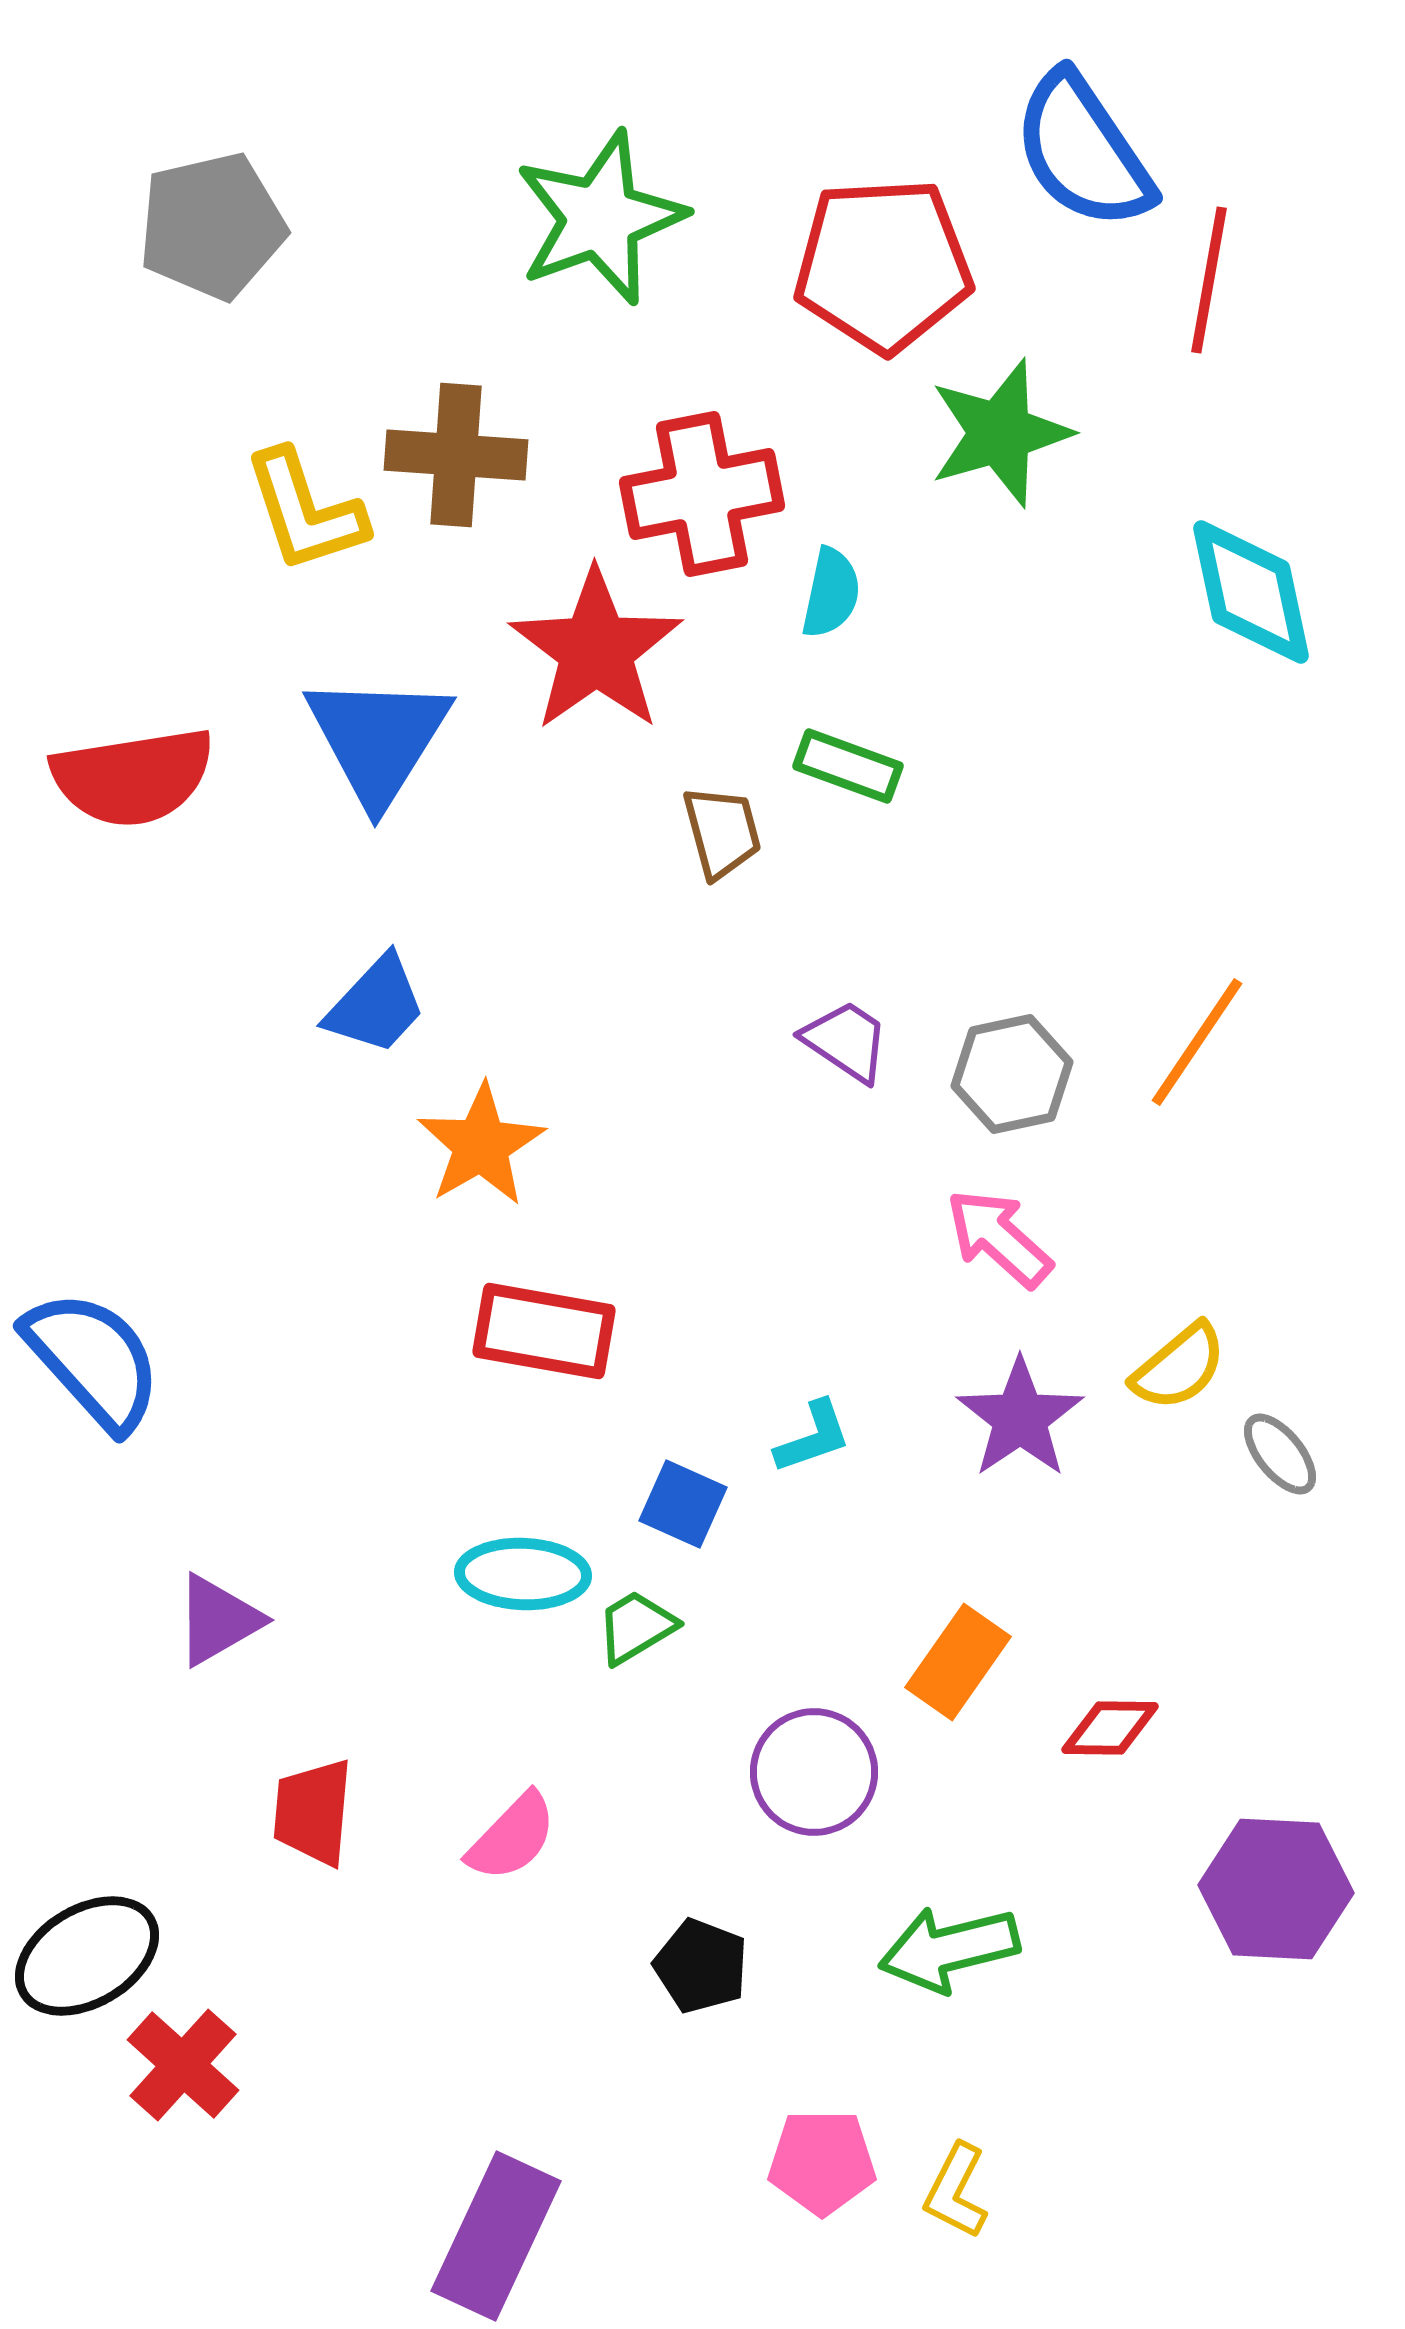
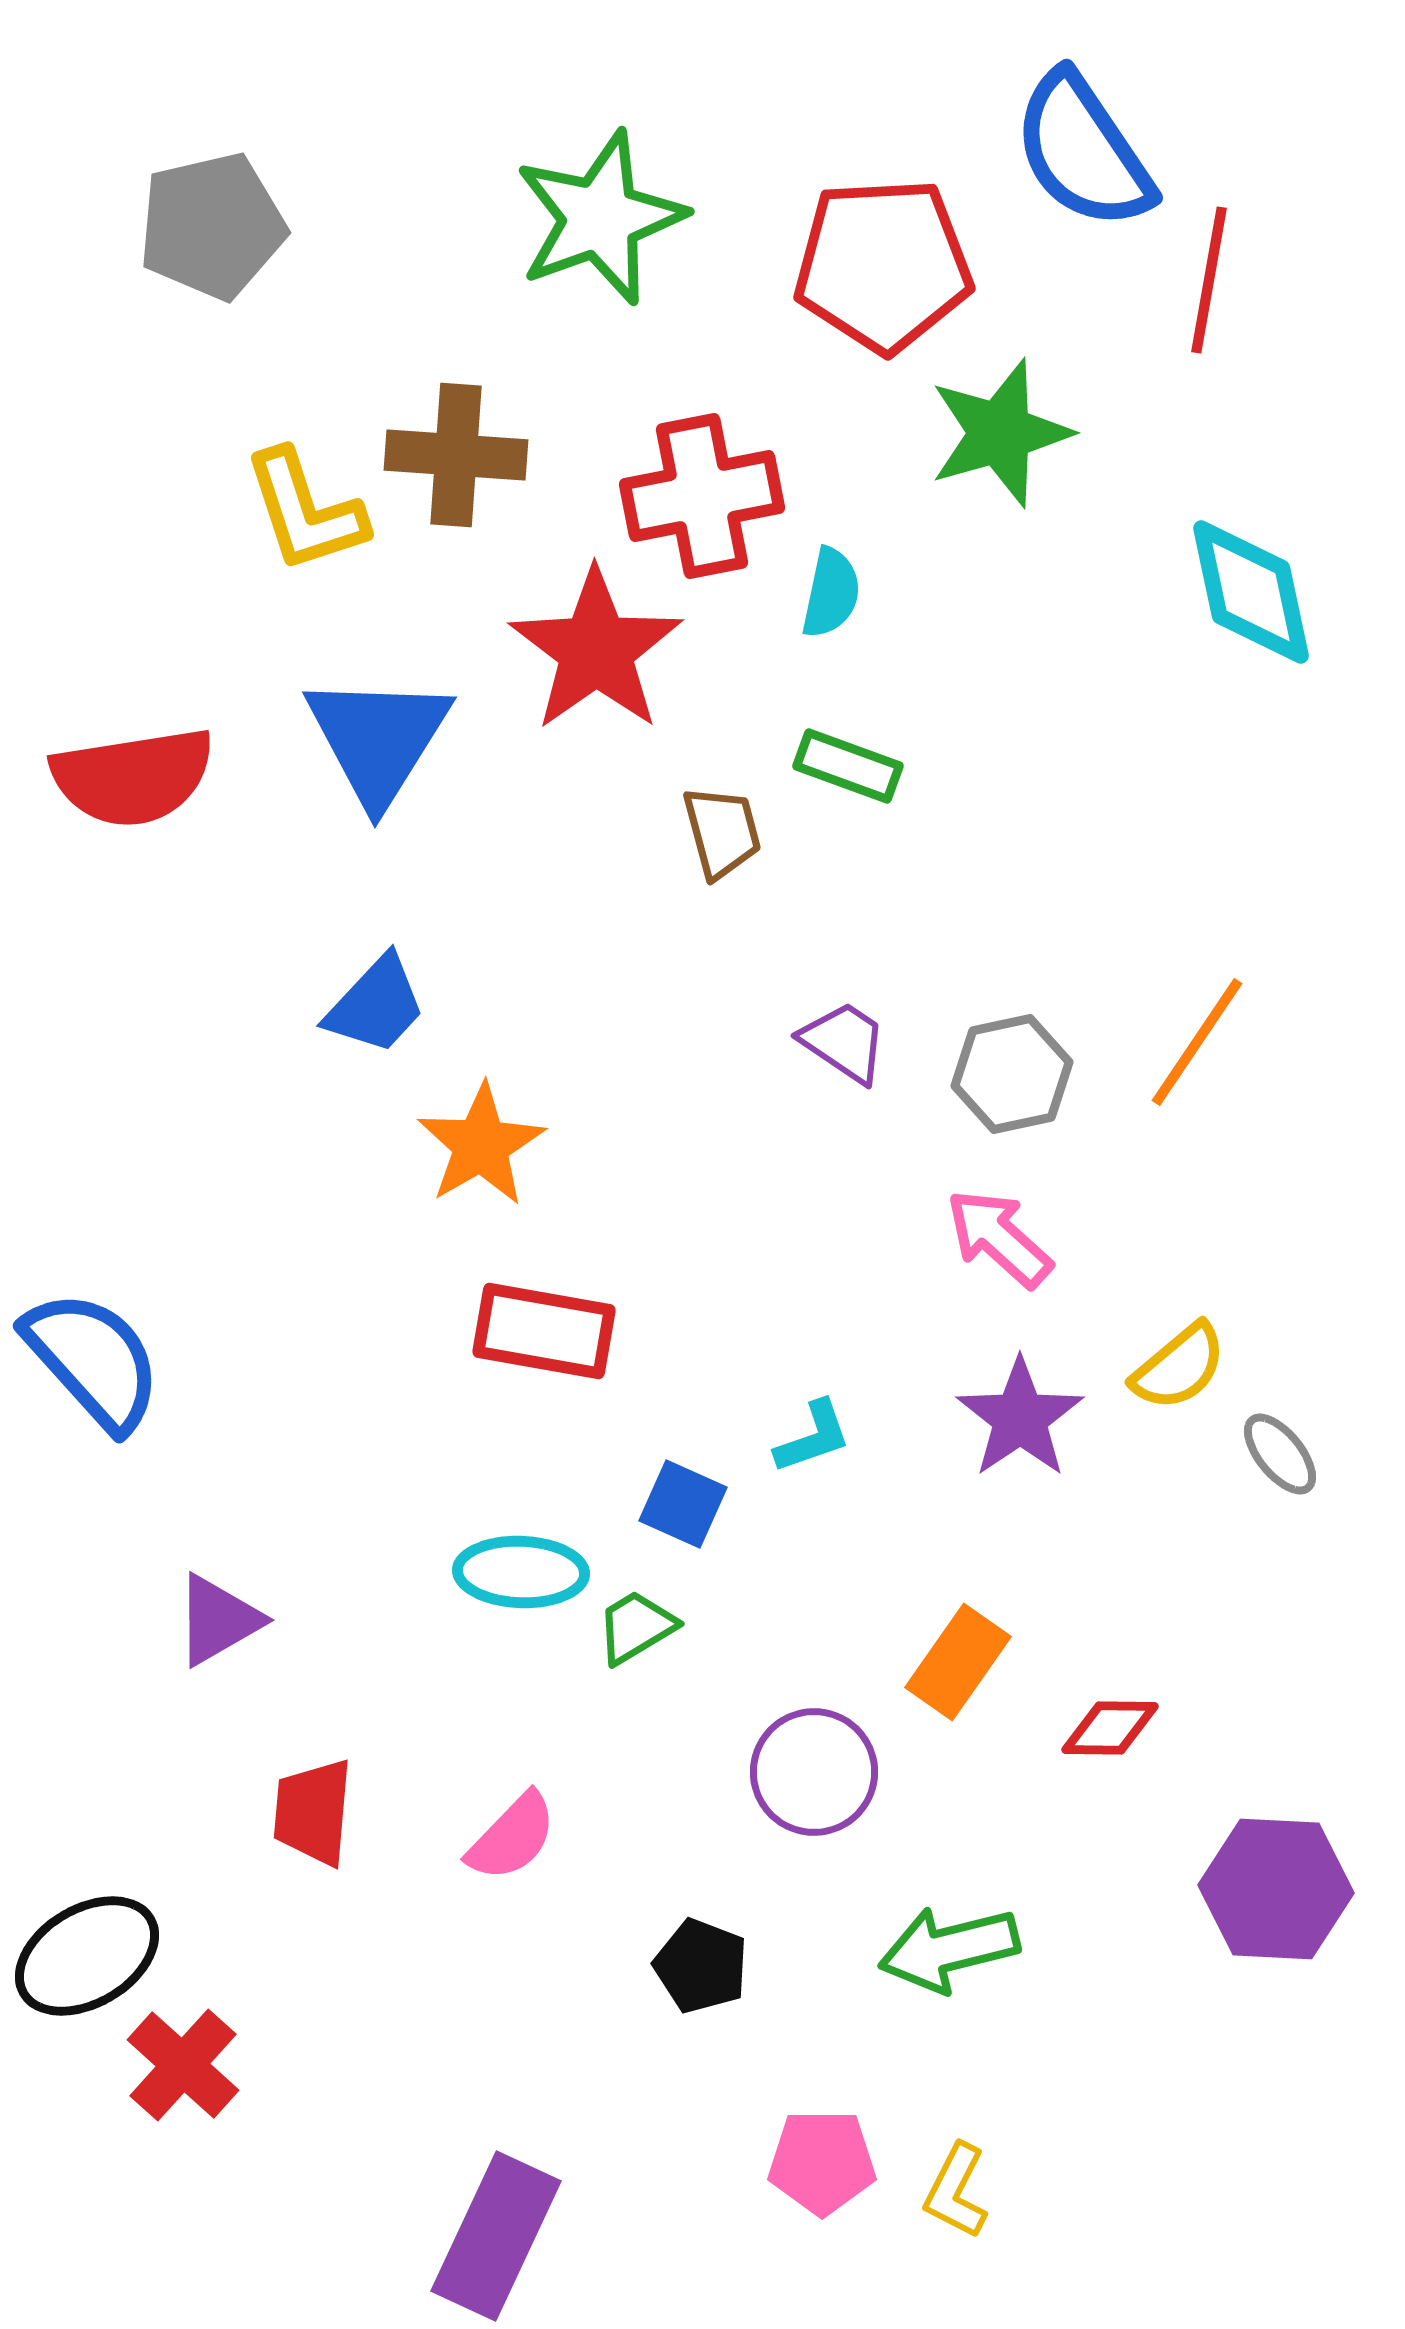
red cross at (702, 494): moved 2 px down
purple trapezoid at (846, 1041): moved 2 px left, 1 px down
cyan ellipse at (523, 1574): moved 2 px left, 2 px up
